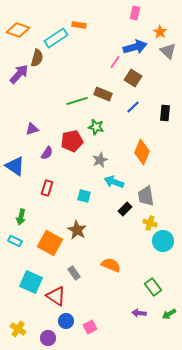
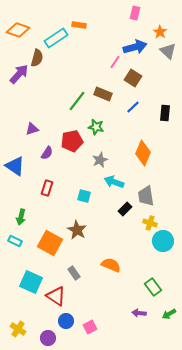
green line at (77, 101): rotated 35 degrees counterclockwise
orange diamond at (142, 152): moved 1 px right, 1 px down
